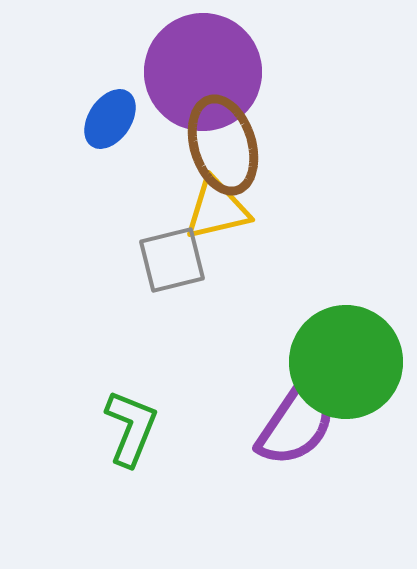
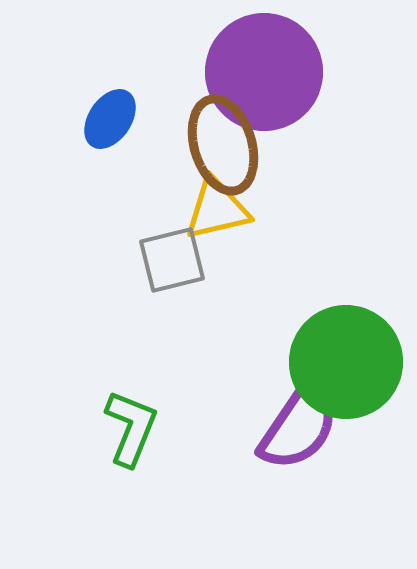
purple circle: moved 61 px right
purple semicircle: moved 2 px right, 4 px down
